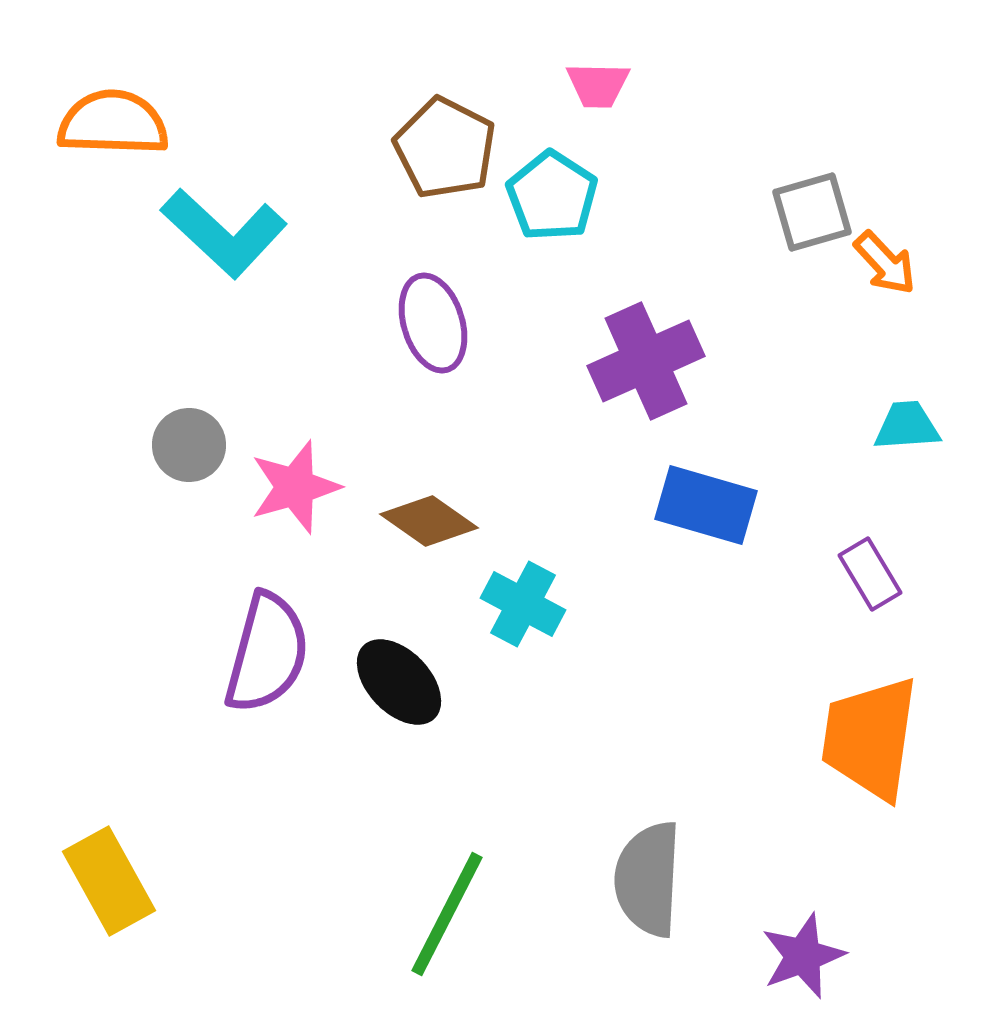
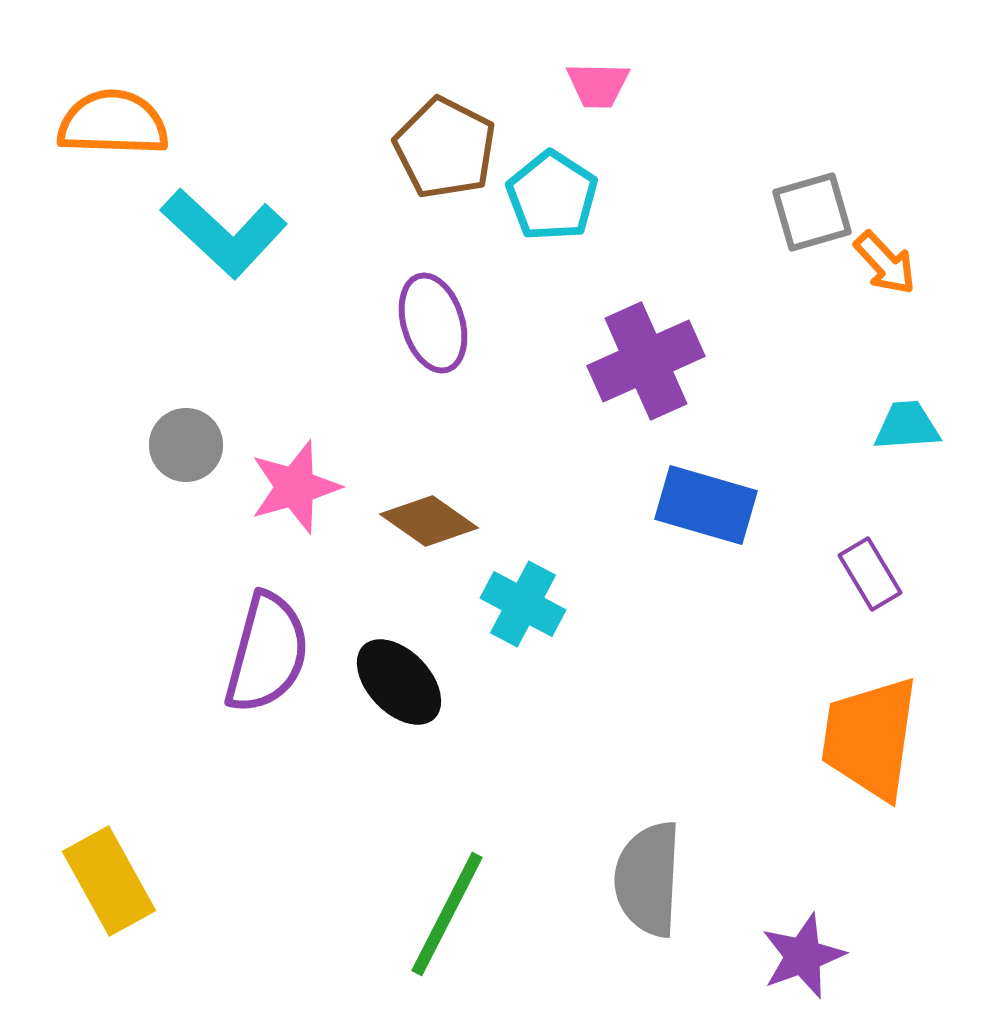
gray circle: moved 3 px left
